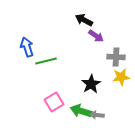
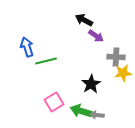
yellow star: moved 2 px right, 4 px up
